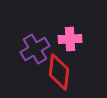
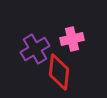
pink cross: moved 2 px right; rotated 10 degrees counterclockwise
